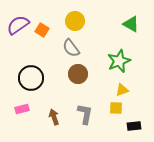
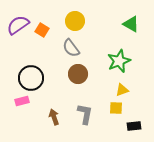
pink rectangle: moved 8 px up
